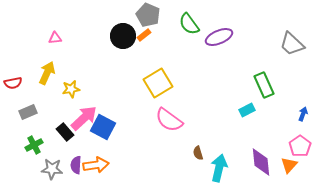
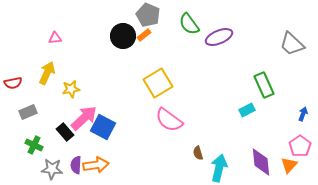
green cross: rotated 36 degrees counterclockwise
